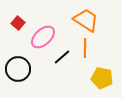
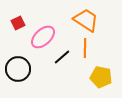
red square: rotated 24 degrees clockwise
yellow pentagon: moved 1 px left, 1 px up
